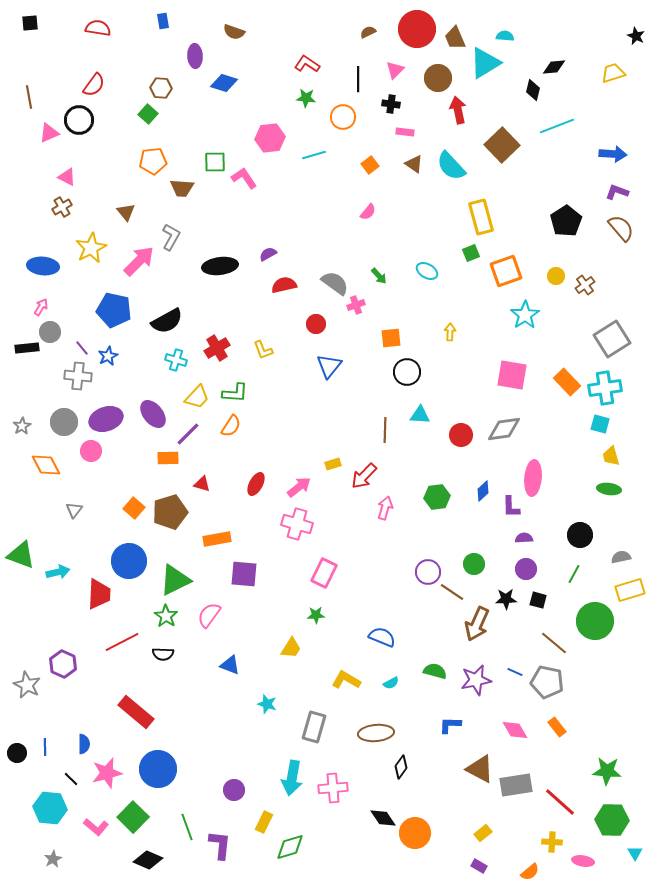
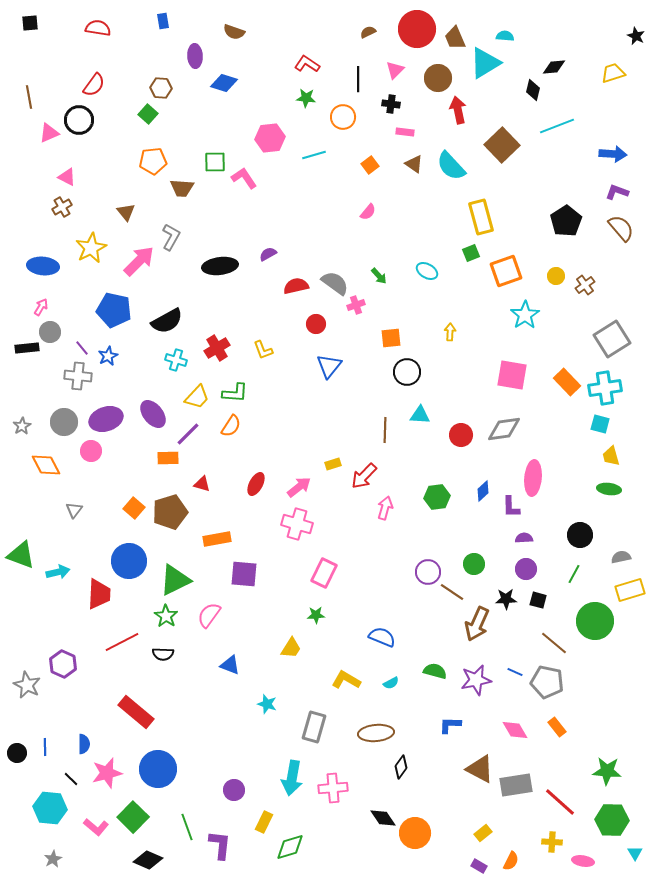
red semicircle at (284, 285): moved 12 px right, 1 px down
orange semicircle at (530, 872): moved 19 px left, 11 px up; rotated 24 degrees counterclockwise
